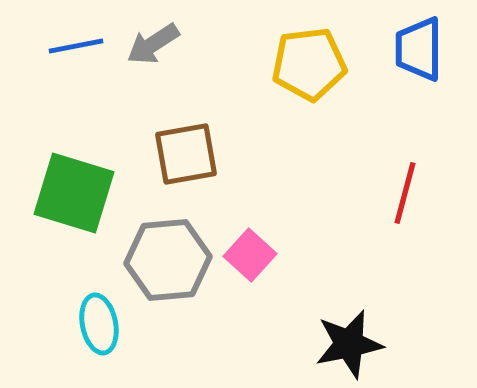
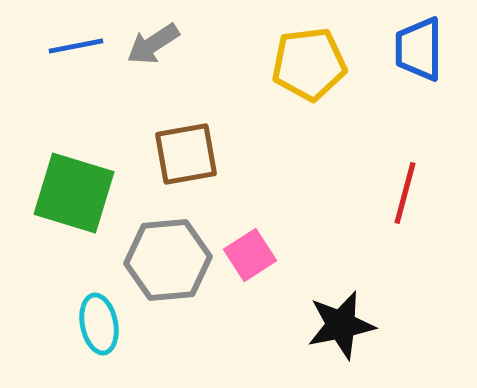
pink square: rotated 15 degrees clockwise
black star: moved 8 px left, 19 px up
